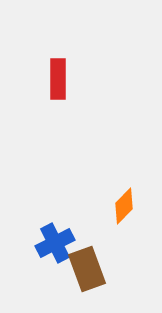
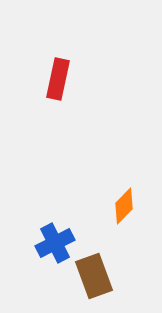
red rectangle: rotated 12 degrees clockwise
brown rectangle: moved 7 px right, 7 px down
